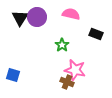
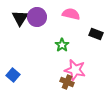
blue square: rotated 24 degrees clockwise
